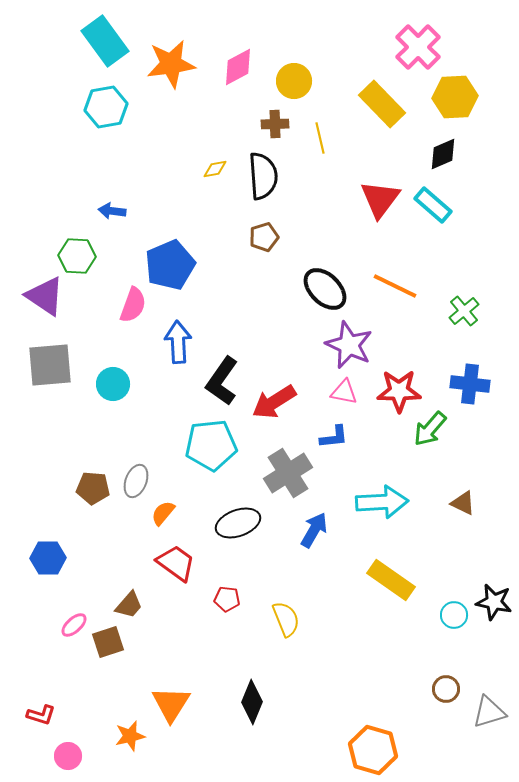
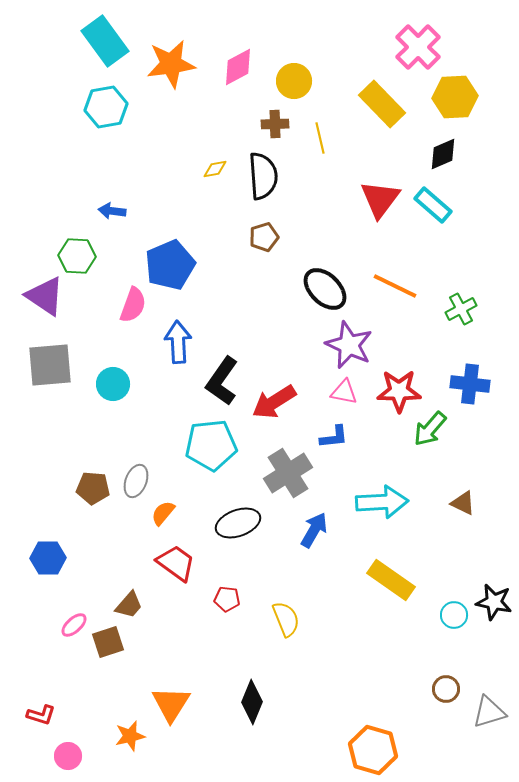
green cross at (464, 311): moved 3 px left, 2 px up; rotated 12 degrees clockwise
